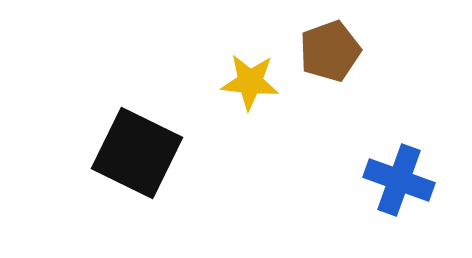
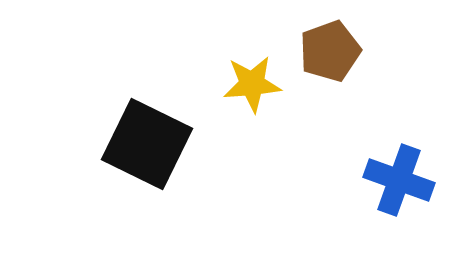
yellow star: moved 2 px right, 2 px down; rotated 10 degrees counterclockwise
black square: moved 10 px right, 9 px up
